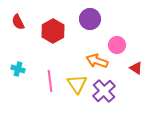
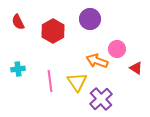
pink circle: moved 4 px down
cyan cross: rotated 24 degrees counterclockwise
yellow triangle: moved 2 px up
purple cross: moved 3 px left, 8 px down
